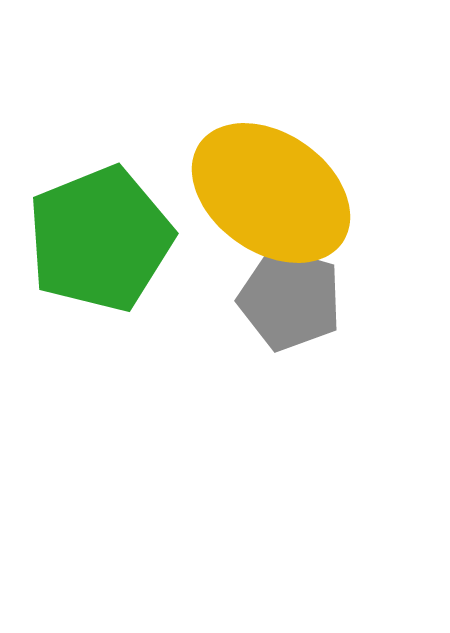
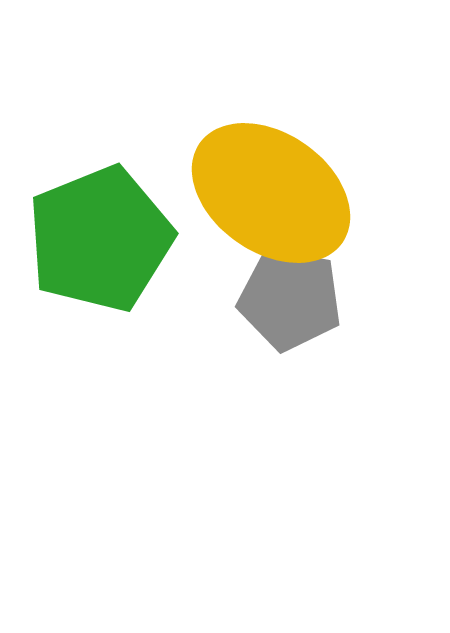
gray pentagon: rotated 6 degrees counterclockwise
